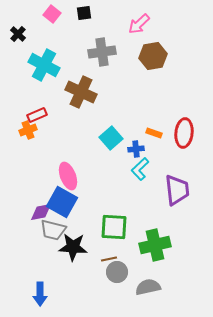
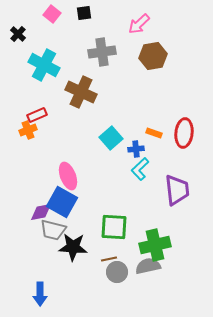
gray semicircle: moved 21 px up
